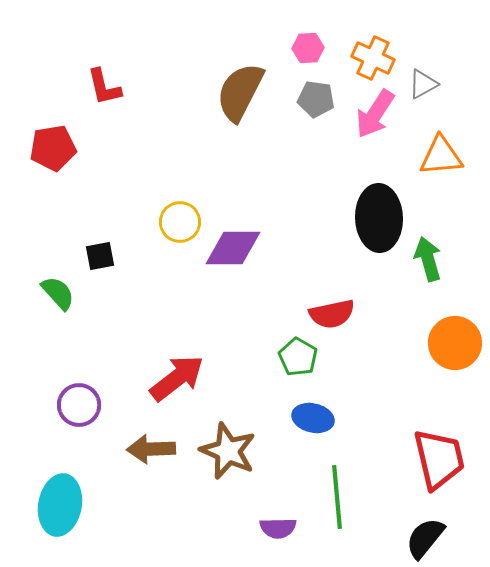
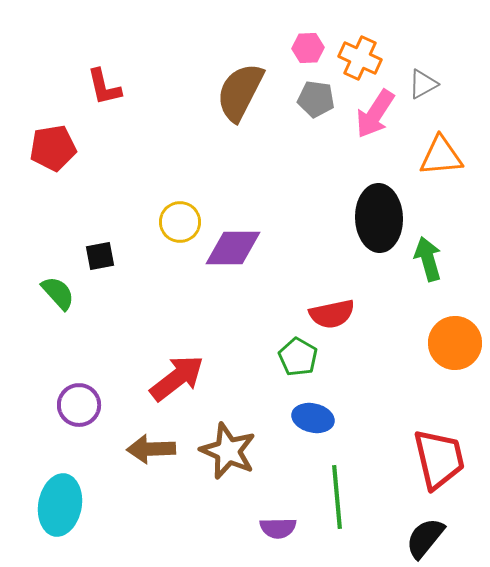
orange cross: moved 13 px left
